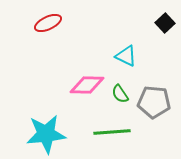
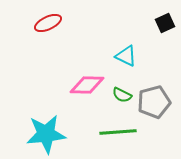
black square: rotated 18 degrees clockwise
green semicircle: moved 2 px right, 1 px down; rotated 30 degrees counterclockwise
gray pentagon: rotated 20 degrees counterclockwise
green line: moved 6 px right
